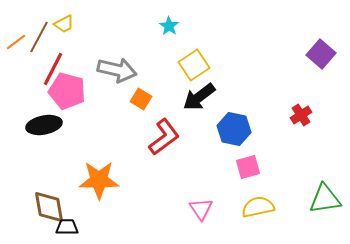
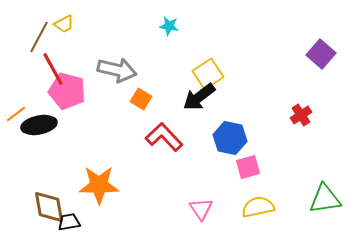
cyan star: rotated 24 degrees counterclockwise
orange line: moved 72 px down
yellow square: moved 14 px right, 9 px down
red line: rotated 56 degrees counterclockwise
black ellipse: moved 5 px left
blue hexagon: moved 4 px left, 9 px down
red L-shape: rotated 96 degrees counterclockwise
orange star: moved 5 px down
black trapezoid: moved 2 px right, 5 px up; rotated 10 degrees counterclockwise
